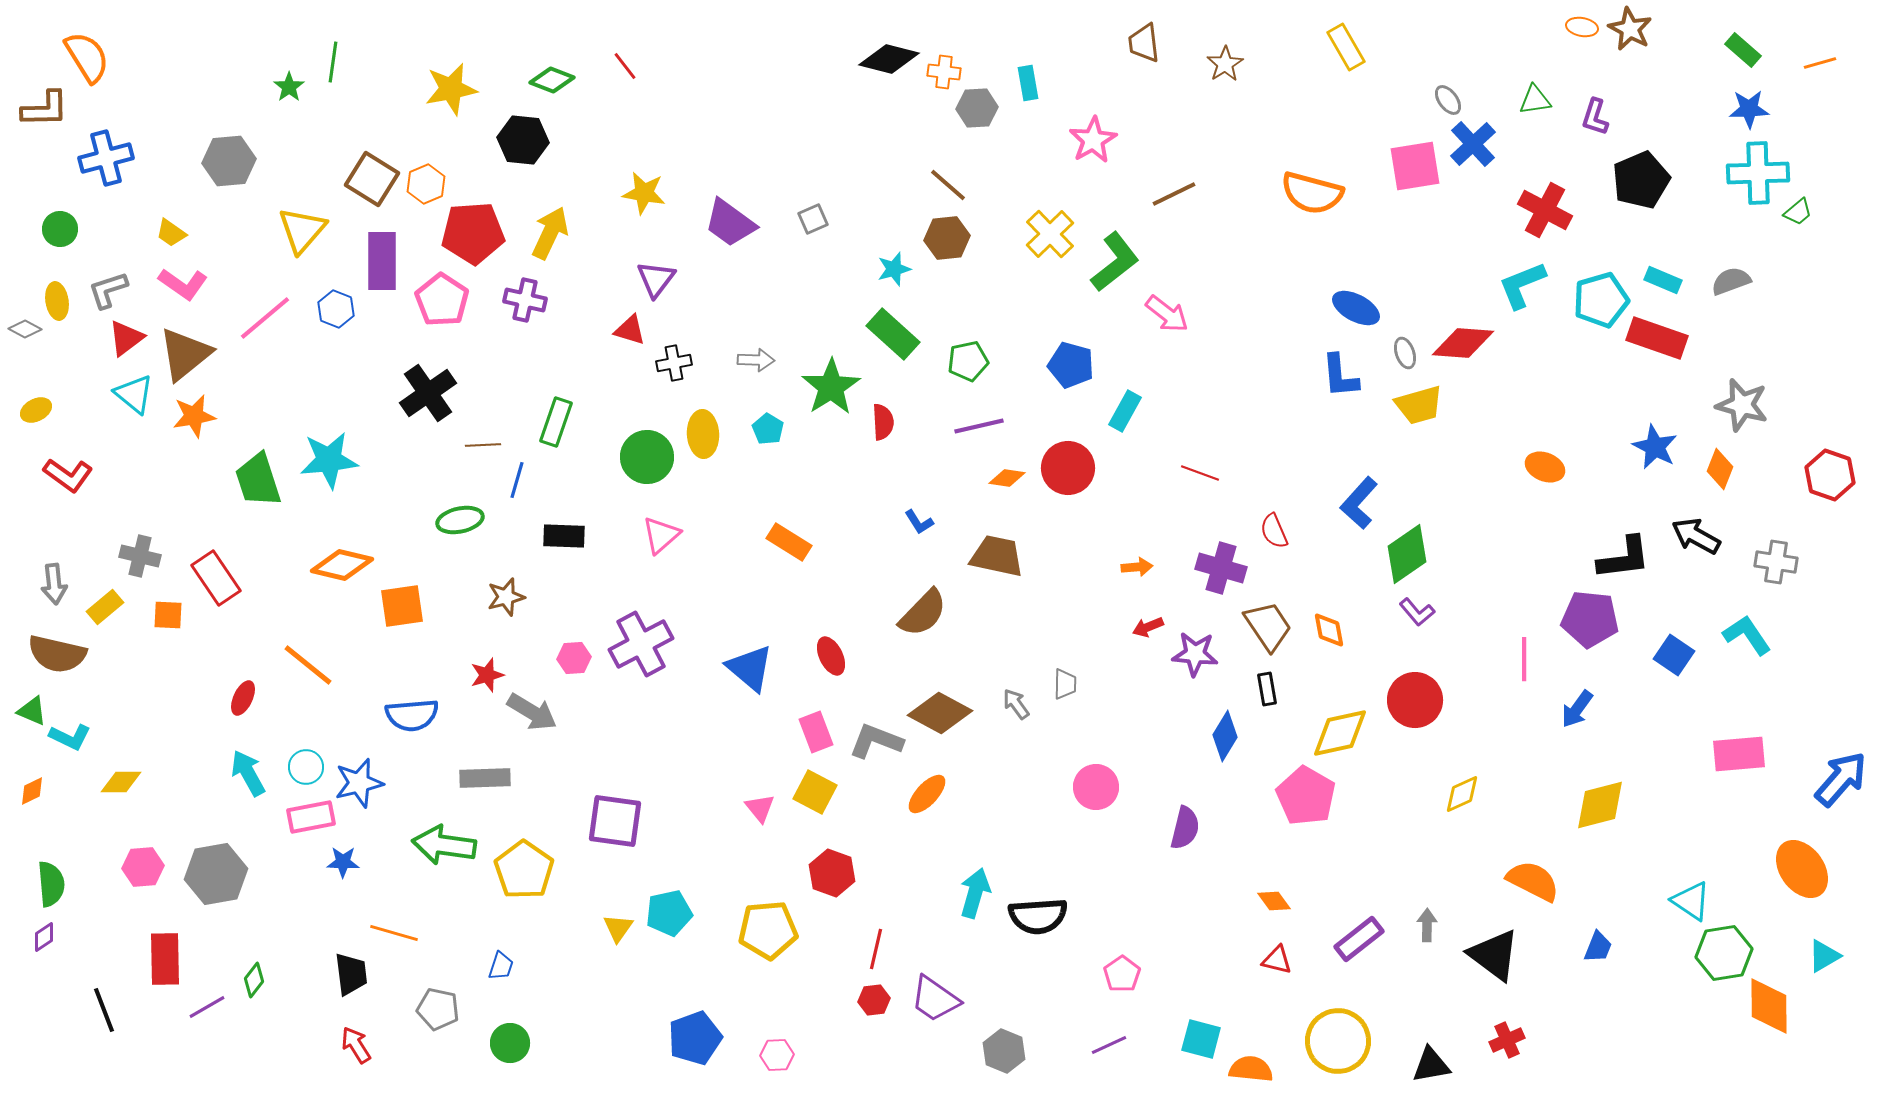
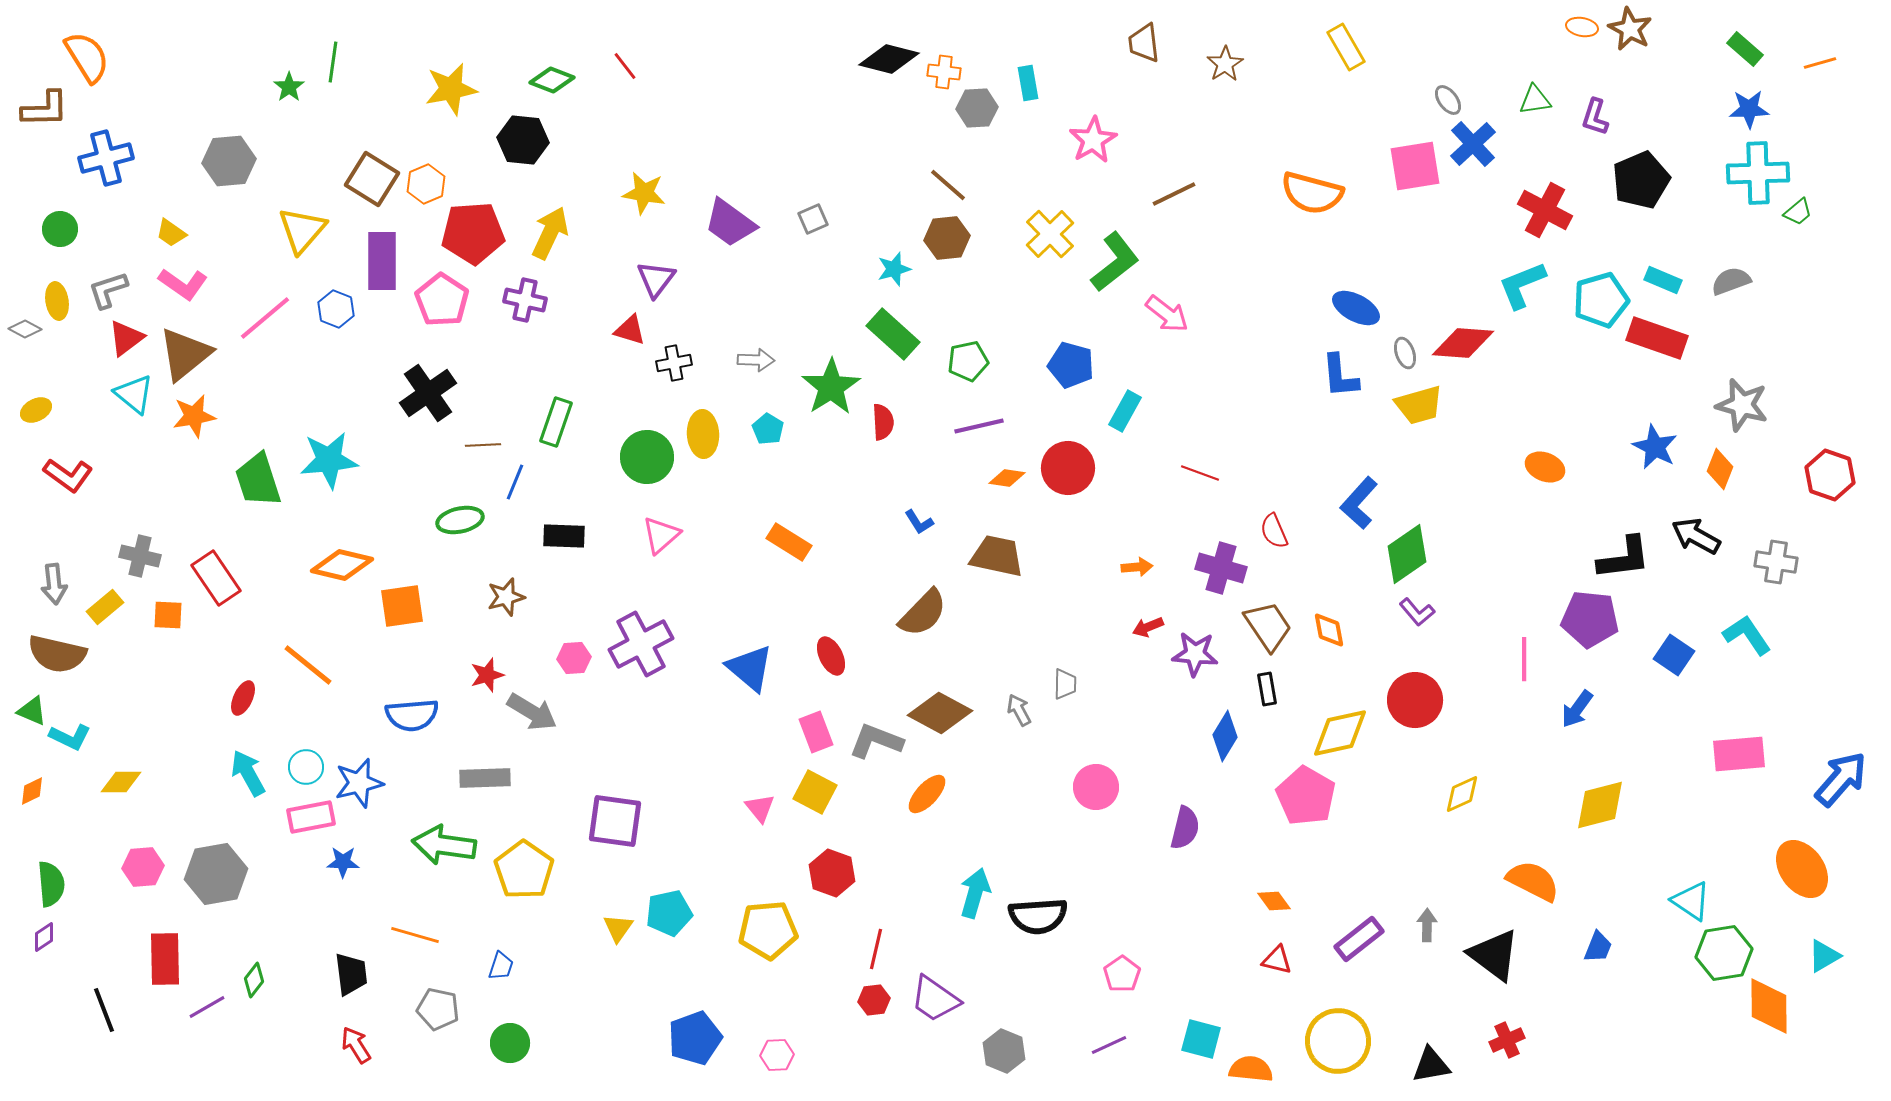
green rectangle at (1743, 50): moved 2 px right, 1 px up
blue line at (517, 480): moved 2 px left, 2 px down; rotated 6 degrees clockwise
gray arrow at (1016, 704): moved 3 px right, 6 px down; rotated 8 degrees clockwise
orange line at (394, 933): moved 21 px right, 2 px down
